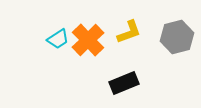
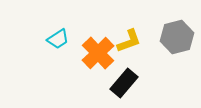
yellow L-shape: moved 9 px down
orange cross: moved 10 px right, 13 px down
black rectangle: rotated 28 degrees counterclockwise
